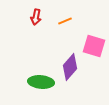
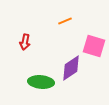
red arrow: moved 11 px left, 25 px down
purple diamond: moved 1 px right, 1 px down; rotated 16 degrees clockwise
